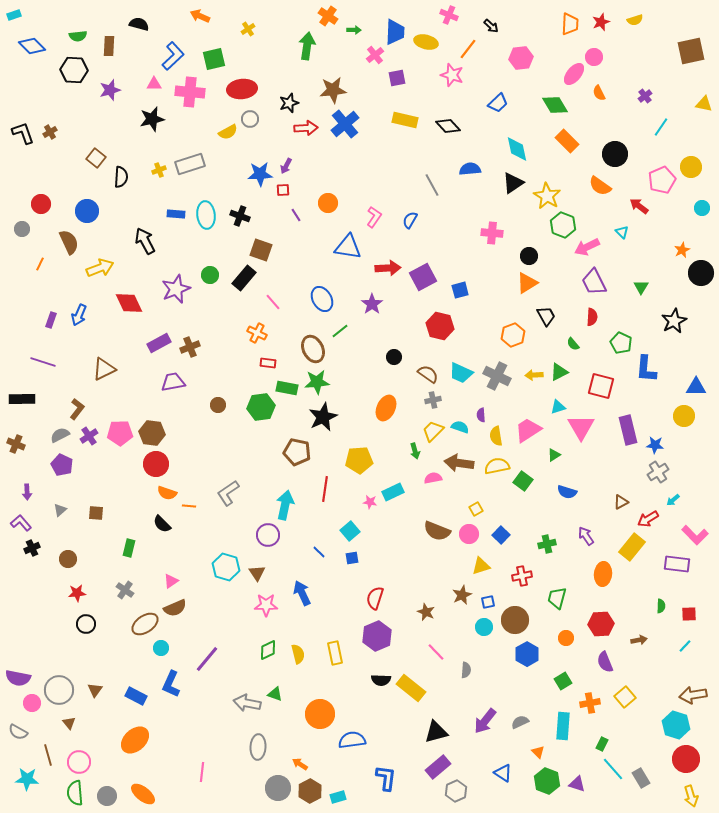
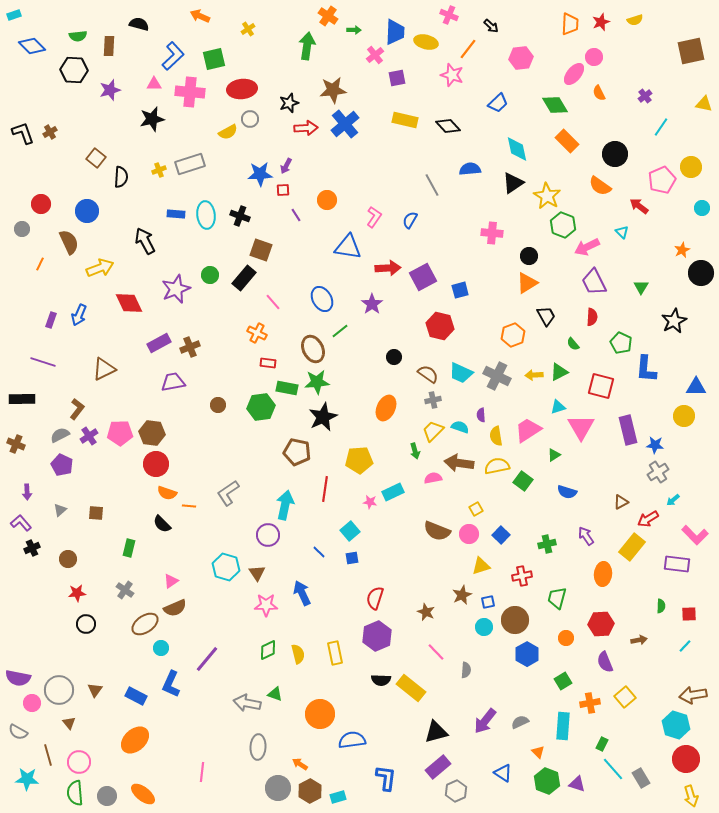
orange circle at (328, 203): moved 1 px left, 3 px up
